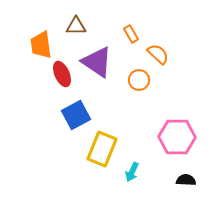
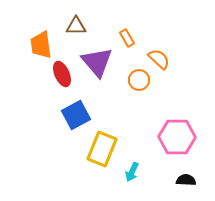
orange rectangle: moved 4 px left, 4 px down
orange semicircle: moved 1 px right, 5 px down
purple triangle: rotated 16 degrees clockwise
